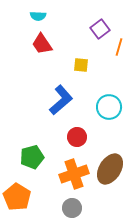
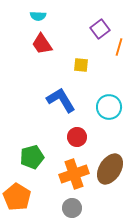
blue L-shape: rotated 80 degrees counterclockwise
